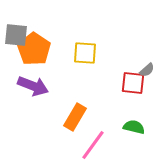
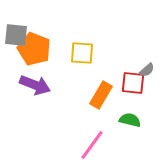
orange pentagon: rotated 12 degrees counterclockwise
yellow square: moved 3 px left
purple arrow: moved 2 px right, 1 px up
orange rectangle: moved 26 px right, 22 px up
green semicircle: moved 4 px left, 7 px up
pink line: moved 1 px left
